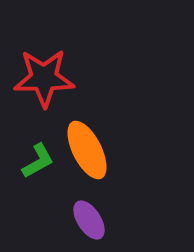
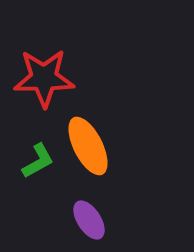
orange ellipse: moved 1 px right, 4 px up
